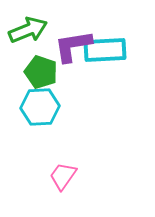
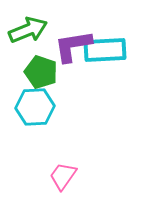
cyan hexagon: moved 5 px left
